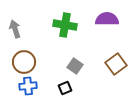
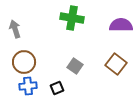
purple semicircle: moved 14 px right, 6 px down
green cross: moved 7 px right, 7 px up
brown square: rotated 15 degrees counterclockwise
black square: moved 8 px left
